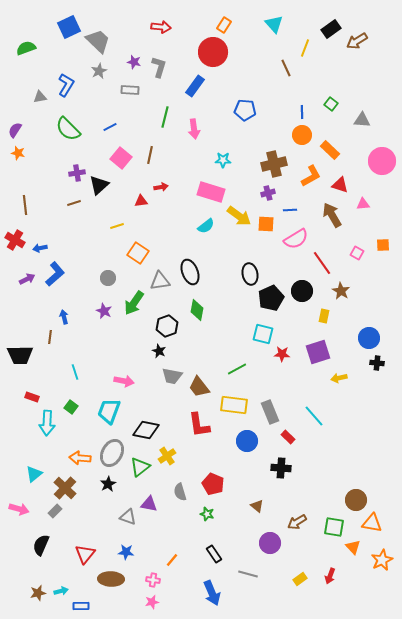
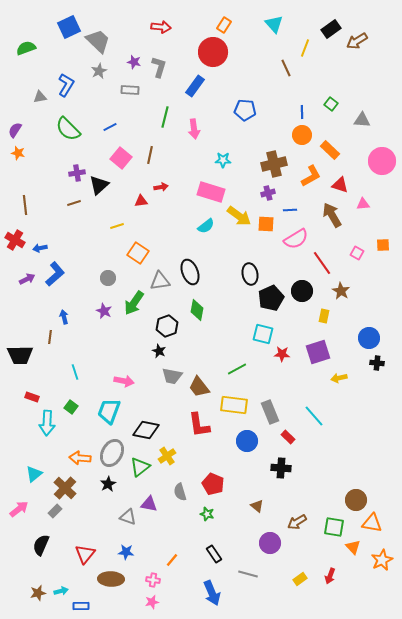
pink arrow at (19, 509): rotated 54 degrees counterclockwise
